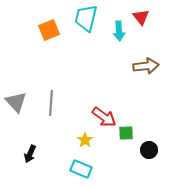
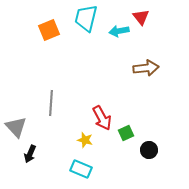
cyan arrow: rotated 84 degrees clockwise
brown arrow: moved 2 px down
gray triangle: moved 25 px down
red arrow: moved 2 px left, 1 px down; rotated 25 degrees clockwise
green square: rotated 21 degrees counterclockwise
yellow star: rotated 21 degrees counterclockwise
